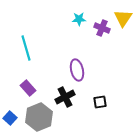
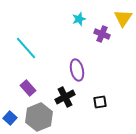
cyan star: rotated 16 degrees counterclockwise
purple cross: moved 6 px down
cyan line: rotated 25 degrees counterclockwise
